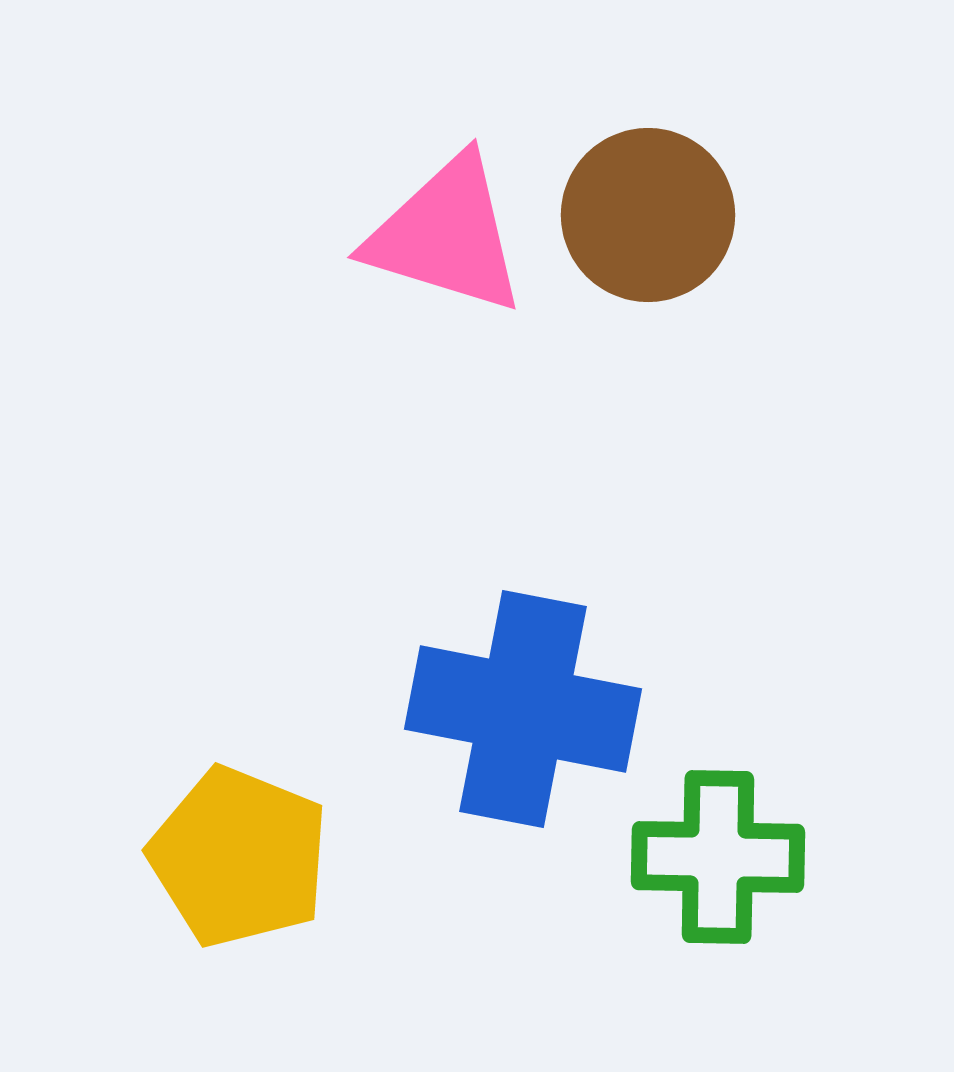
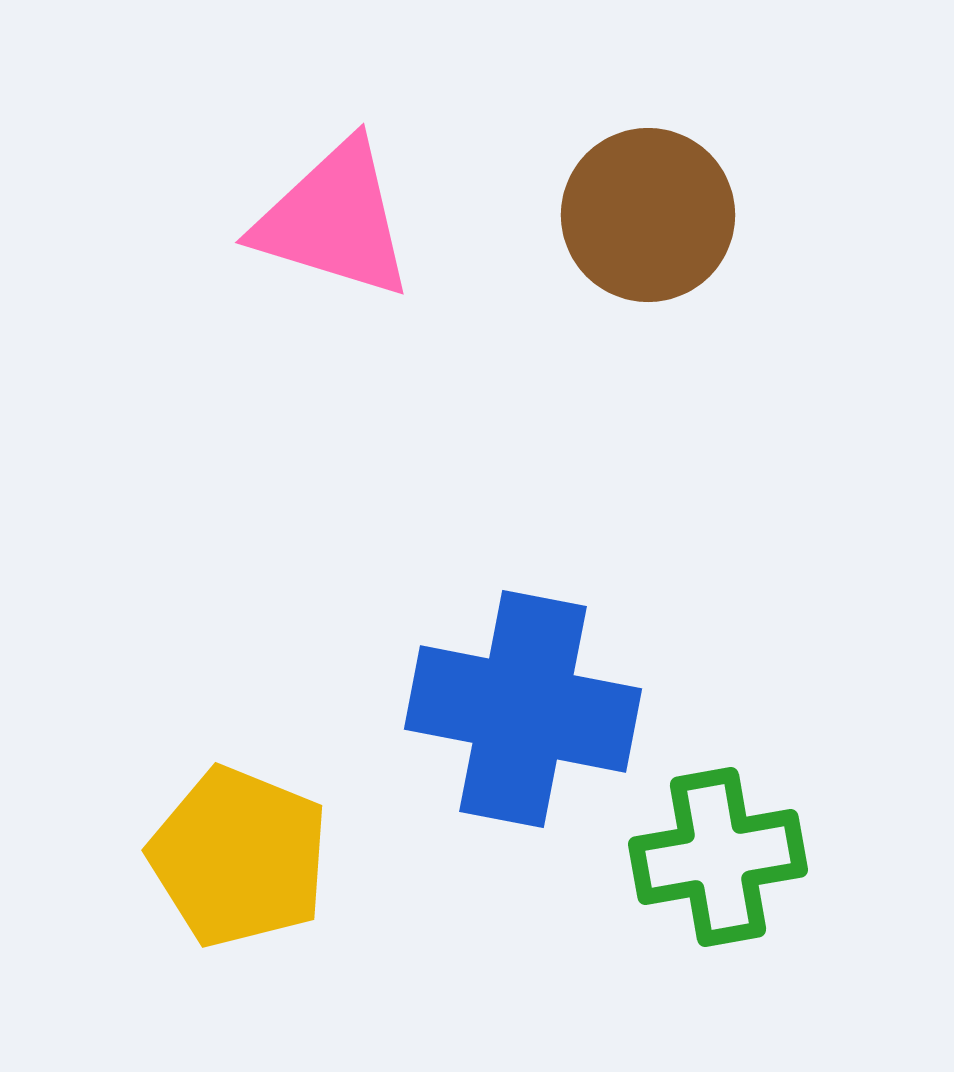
pink triangle: moved 112 px left, 15 px up
green cross: rotated 11 degrees counterclockwise
